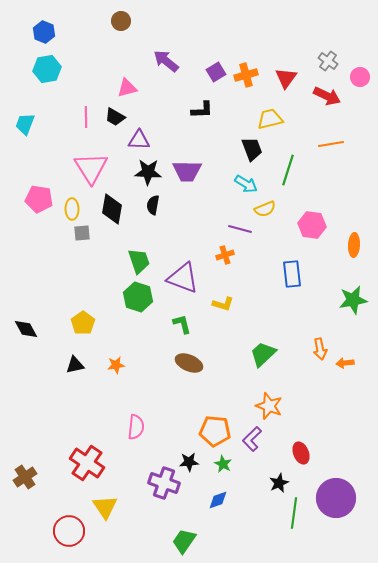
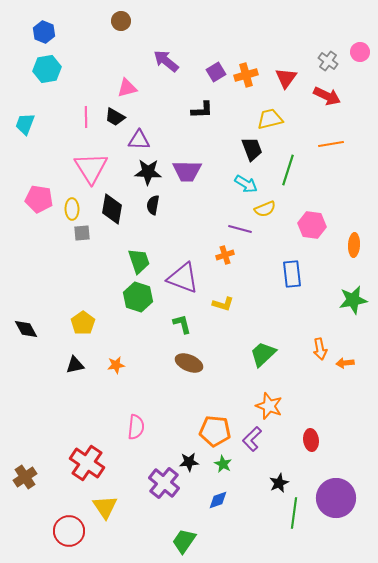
pink circle at (360, 77): moved 25 px up
red ellipse at (301, 453): moved 10 px right, 13 px up; rotated 15 degrees clockwise
purple cross at (164, 483): rotated 20 degrees clockwise
